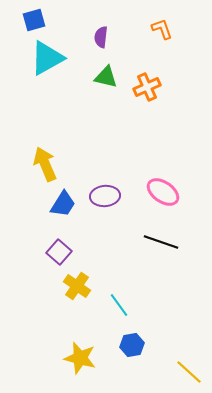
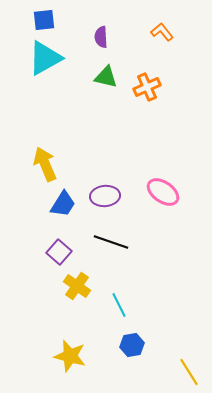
blue square: moved 10 px right; rotated 10 degrees clockwise
orange L-shape: moved 3 px down; rotated 20 degrees counterclockwise
purple semicircle: rotated 10 degrees counterclockwise
cyan triangle: moved 2 px left
black line: moved 50 px left
cyan line: rotated 10 degrees clockwise
yellow star: moved 10 px left, 2 px up
yellow line: rotated 16 degrees clockwise
